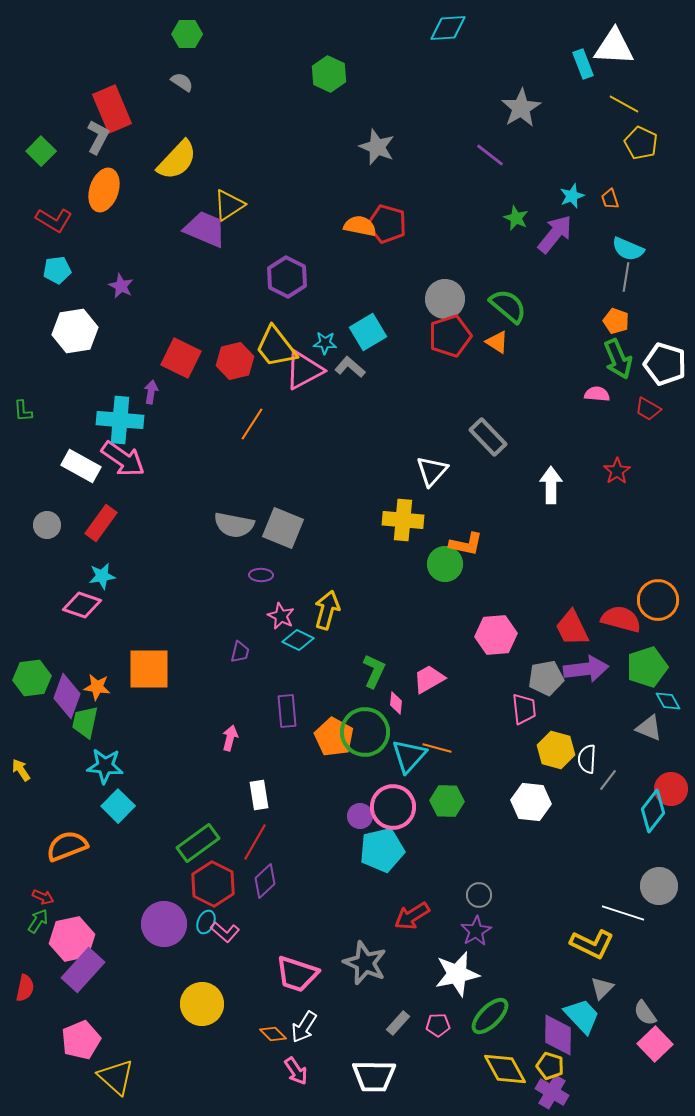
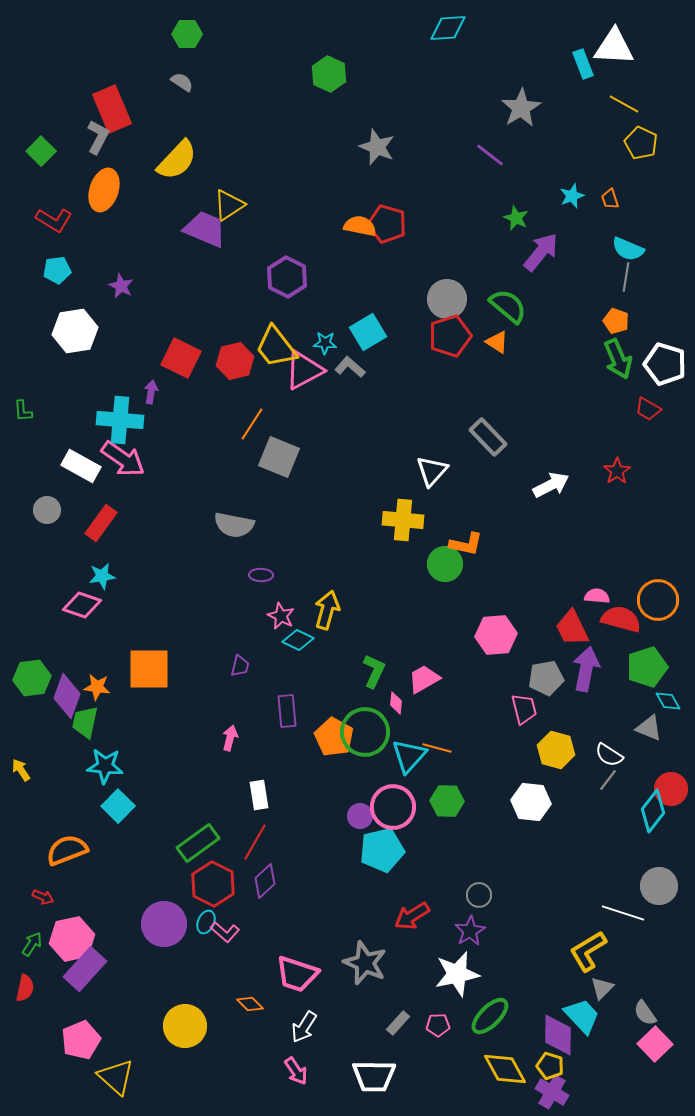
purple arrow at (555, 234): moved 14 px left, 18 px down
gray circle at (445, 299): moved 2 px right
pink semicircle at (597, 394): moved 202 px down
white arrow at (551, 485): rotated 63 degrees clockwise
gray circle at (47, 525): moved 15 px up
gray square at (283, 528): moved 4 px left, 71 px up
purple trapezoid at (240, 652): moved 14 px down
purple arrow at (586, 669): rotated 72 degrees counterclockwise
pink trapezoid at (429, 679): moved 5 px left
pink trapezoid at (524, 709): rotated 8 degrees counterclockwise
white semicircle at (587, 759): moved 22 px right, 4 px up; rotated 60 degrees counterclockwise
orange semicircle at (67, 846): moved 4 px down
green arrow at (38, 921): moved 6 px left, 23 px down
purple star at (476, 931): moved 6 px left
yellow L-shape at (592, 944): moved 4 px left, 7 px down; rotated 123 degrees clockwise
purple rectangle at (83, 970): moved 2 px right, 1 px up
yellow circle at (202, 1004): moved 17 px left, 22 px down
orange diamond at (273, 1034): moved 23 px left, 30 px up
